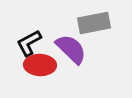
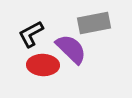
black L-shape: moved 2 px right, 9 px up
red ellipse: moved 3 px right
